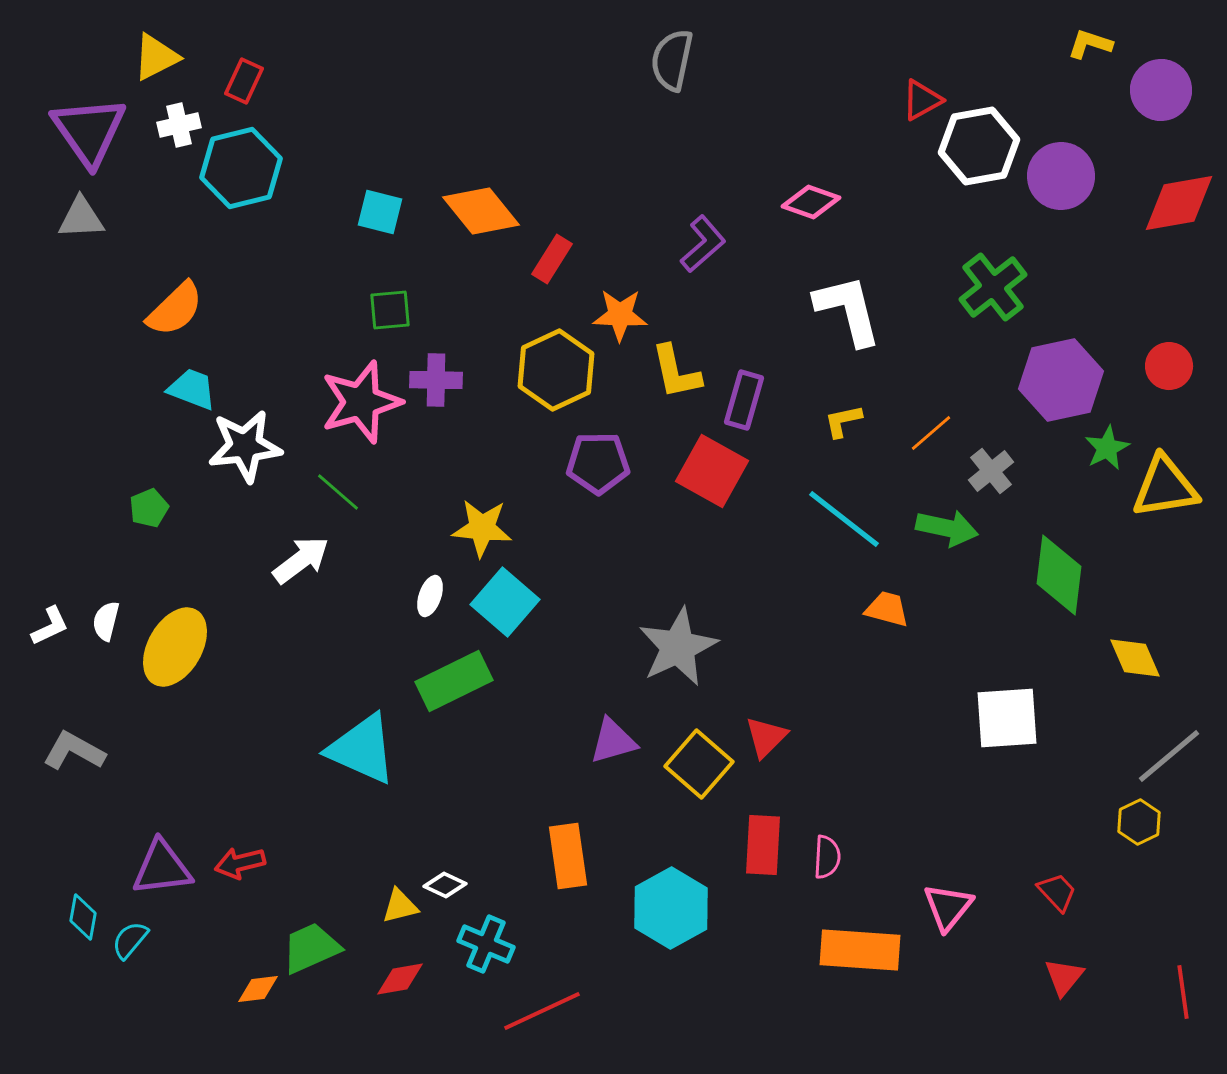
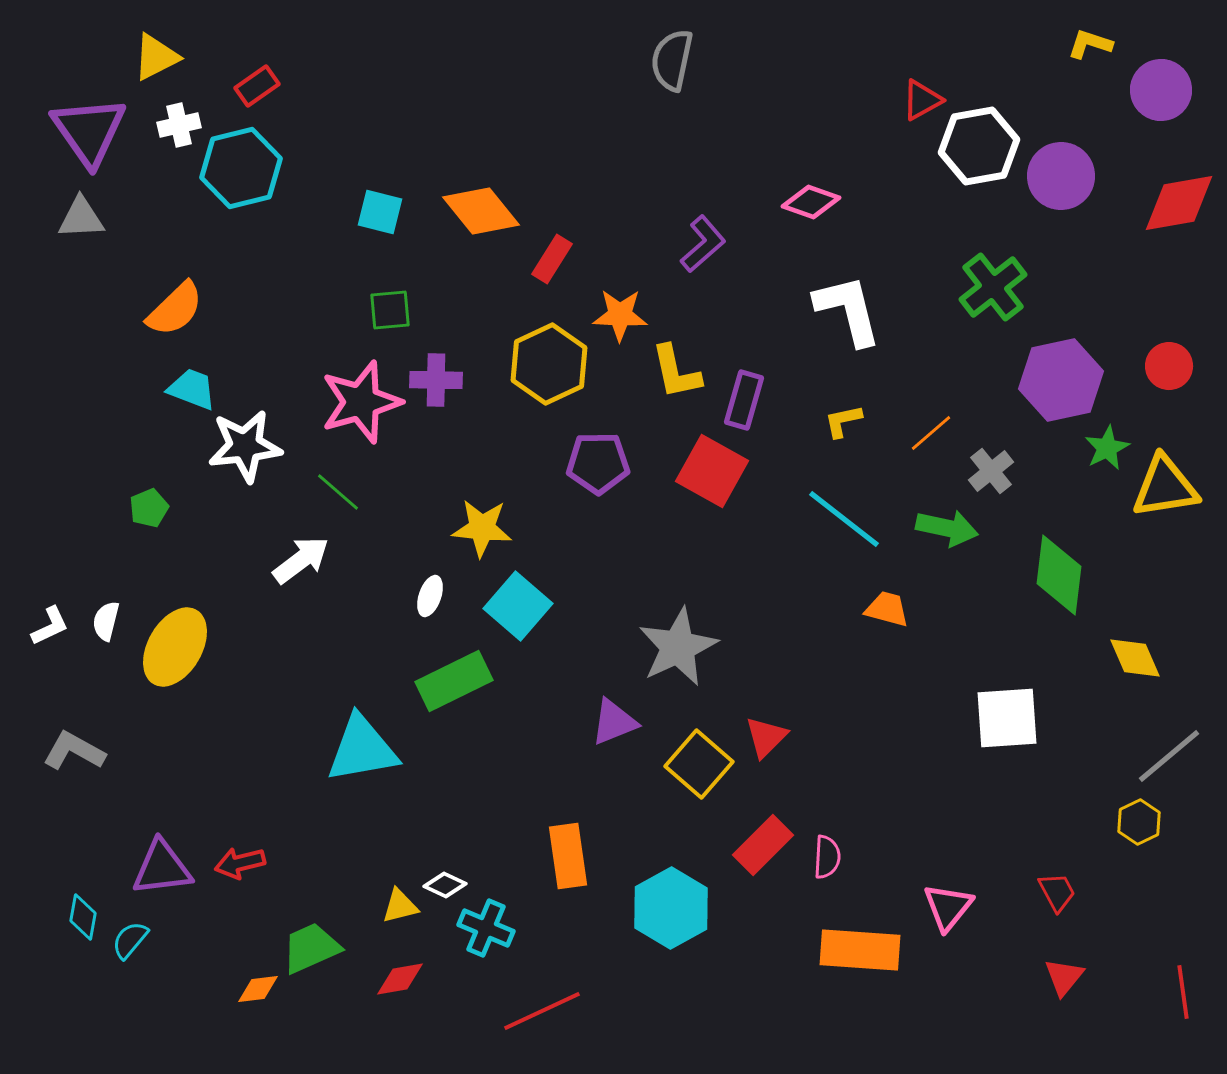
red rectangle at (244, 81): moved 13 px right, 5 px down; rotated 30 degrees clockwise
yellow hexagon at (556, 370): moved 7 px left, 6 px up
cyan square at (505, 602): moved 13 px right, 4 px down
purple triangle at (613, 741): moved 1 px right, 19 px up; rotated 6 degrees counterclockwise
cyan triangle at (362, 749): rotated 34 degrees counterclockwise
red rectangle at (763, 845): rotated 42 degrees clockwise
red trapezoid at (1057, 892): rotated 15 degrees clockwise
cyan cross at (486, 944): moved 16 px up
